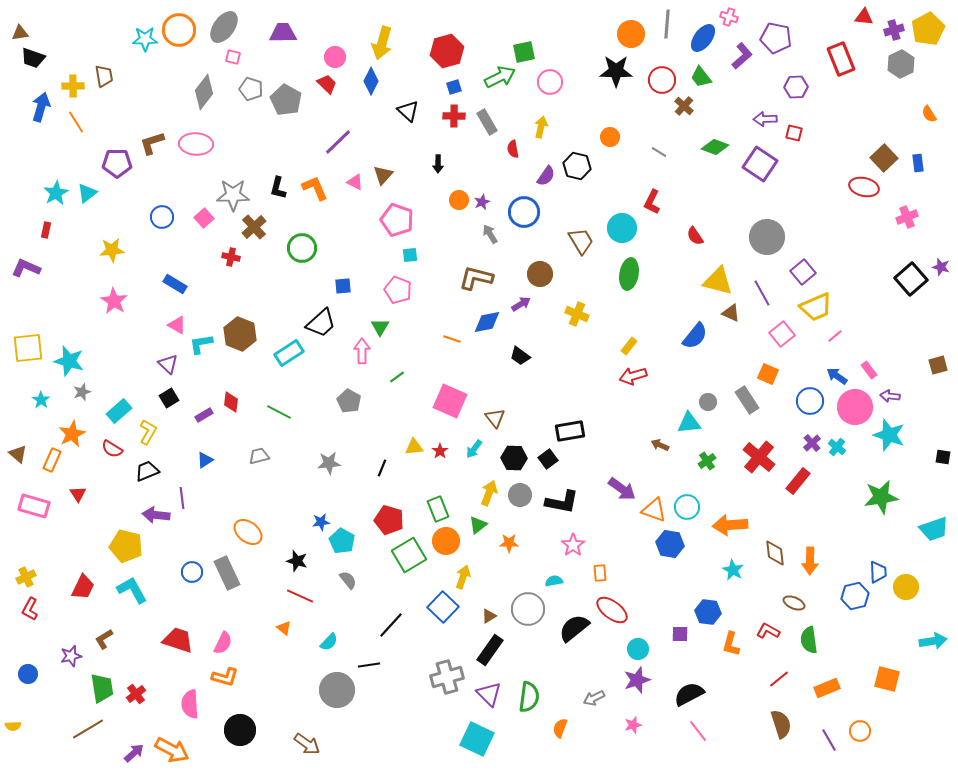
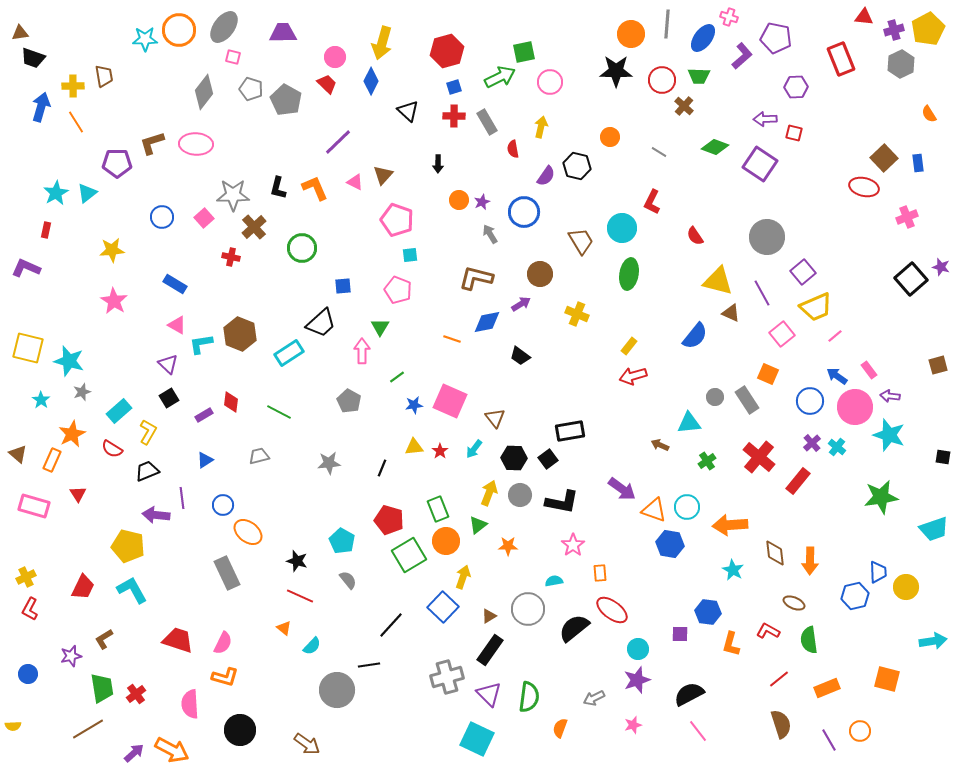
green trapezoid at (701, 77): moved 2 px left, 1 px up; rotated 50 degrees counterclockwise
yellow square at (28, 348): rotated 20 degrees clockwise
gray circle at (708, 402): moved 7 px right, 5 px up
blue star at (321, 522): moved 93 px right, 117 px up
orange star at (509, 543): moved 1 px left, 3 px down
yellow pentagon at (126, 546): moved 2 px right
blue circle at (192, 572): moved 31 px right, 67 px up
cyan semicircle at (329, 642): moved 17 px left, 4 px down
